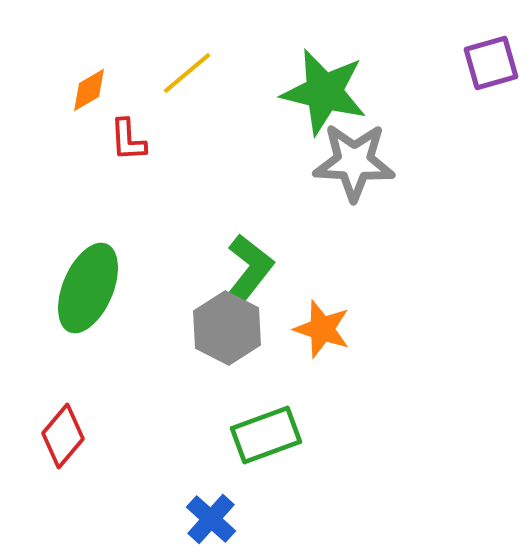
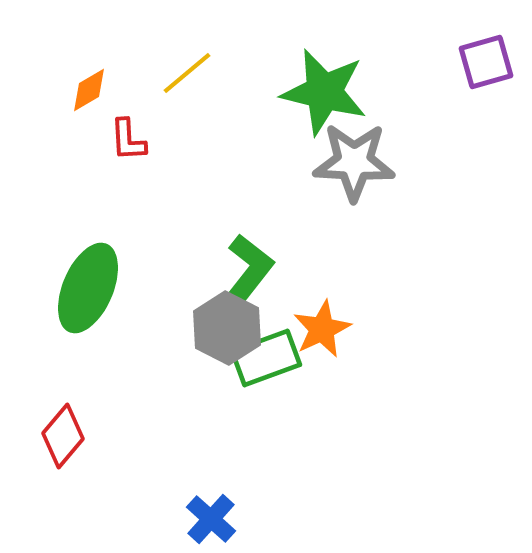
purple square: moved 5 px left, 1 px up
orange star: rotated 28 degrees clockwise
green rectangle: moved 77 px up
